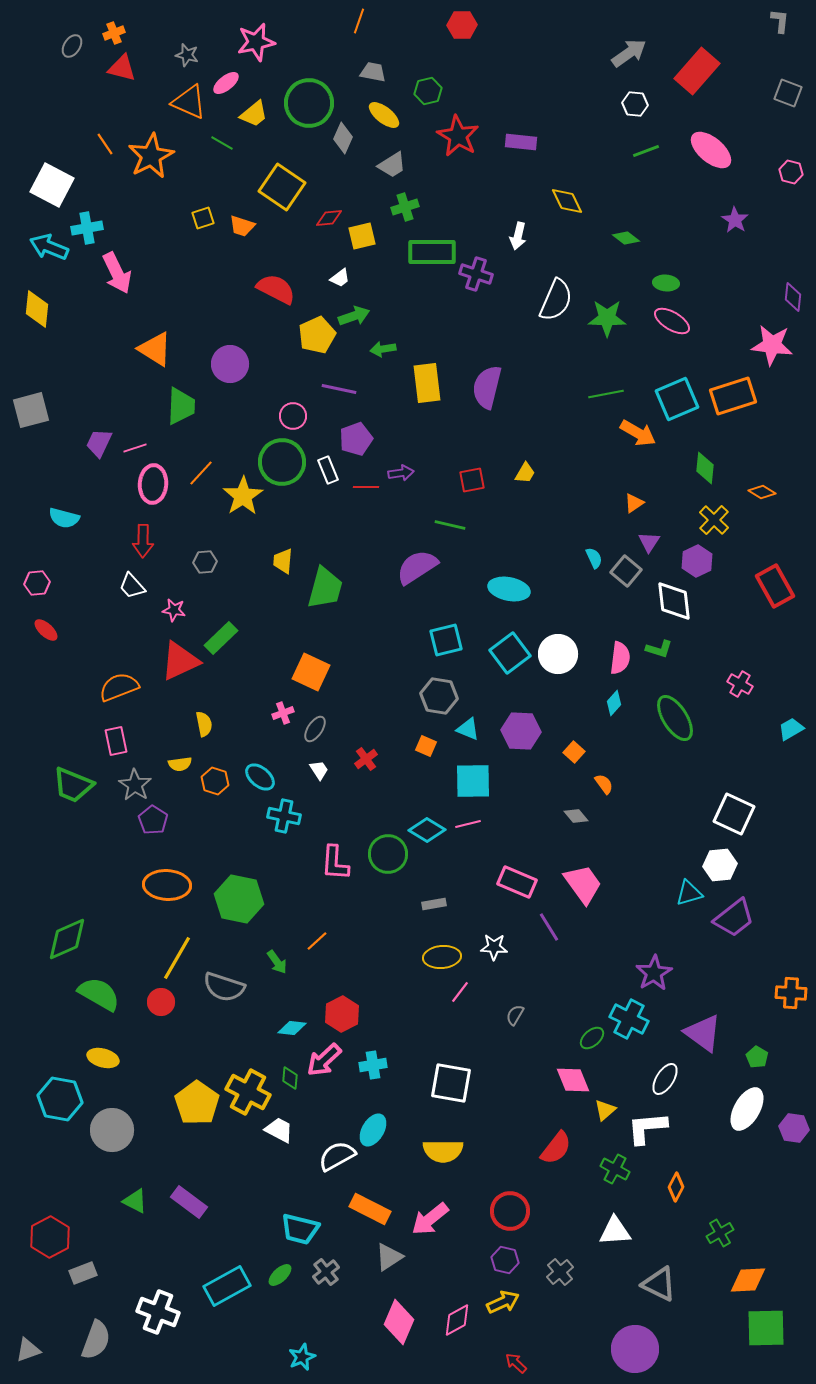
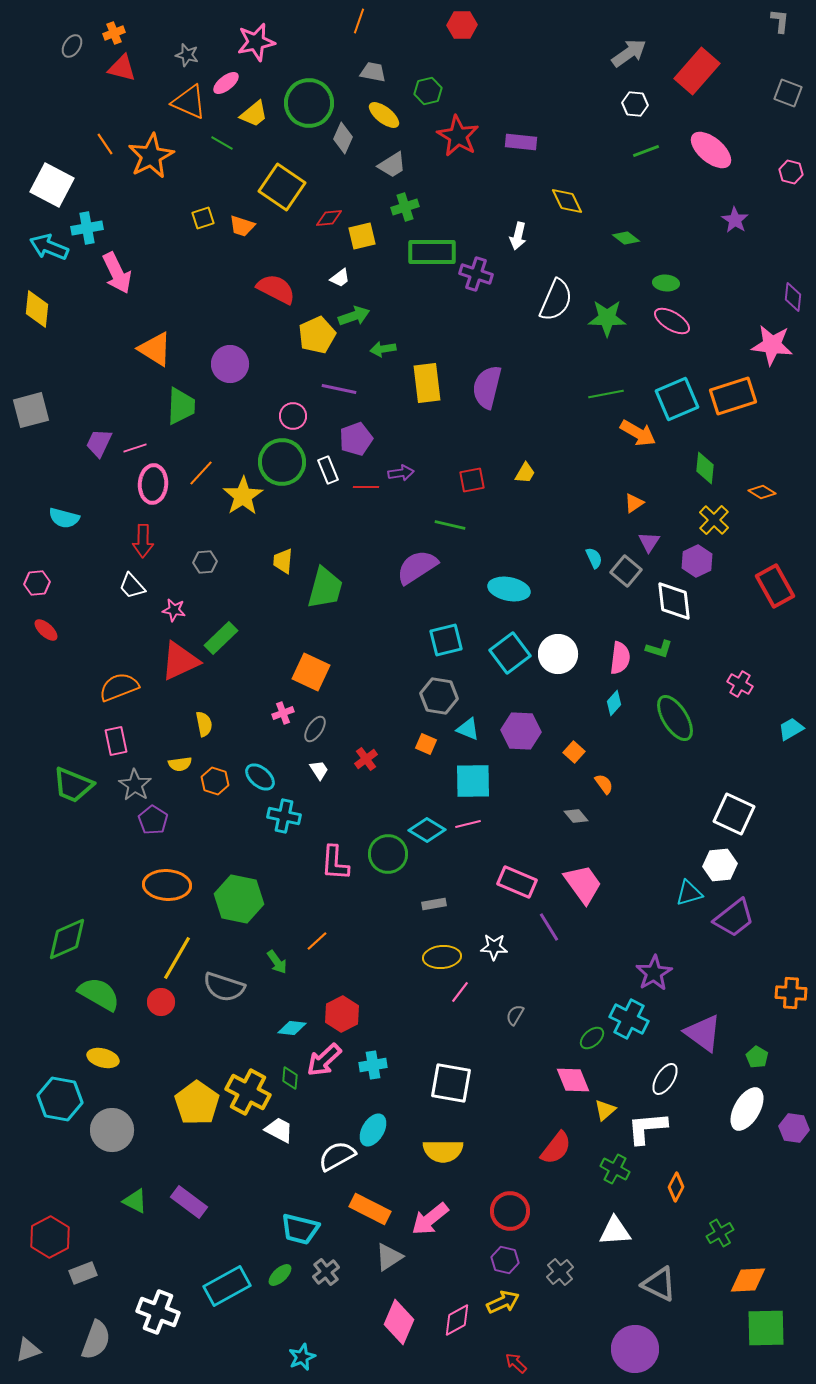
orange square at (426, 746): moved 2 px up
